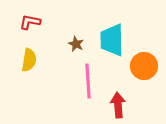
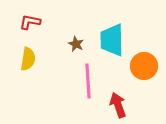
yellow semicircle: moved 1 px left, 1 px up
red arrow: rotated 15 degrees counterclockwise
